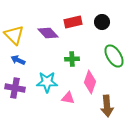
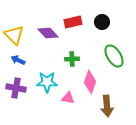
purple cross: moved 1 px right
